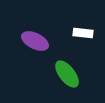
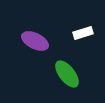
white rectangle: rotated 24 degrees counterclockwise
